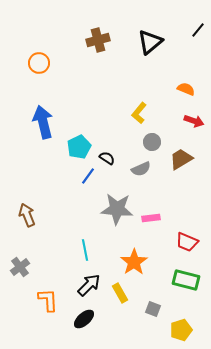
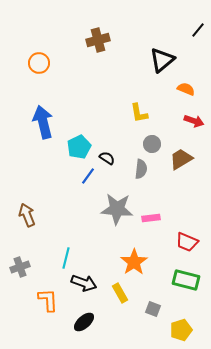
black triangle: moved 12 px right, 18 px down
yellow L-shape: rotated 50 degrees counterclockwise
gray circle: moved 2 px down
gray semicircle: rotated 60 degrees counterclockwise
cyan line: moved 19 px left, 8 px down; rotated 25 degrees clockwise
gray cross: rotated 18 degrees clockwise
black arrow: moved 5 px left, 2 px up; rotated 65 degrees clockwise
black ellipse: moved 3 px down
